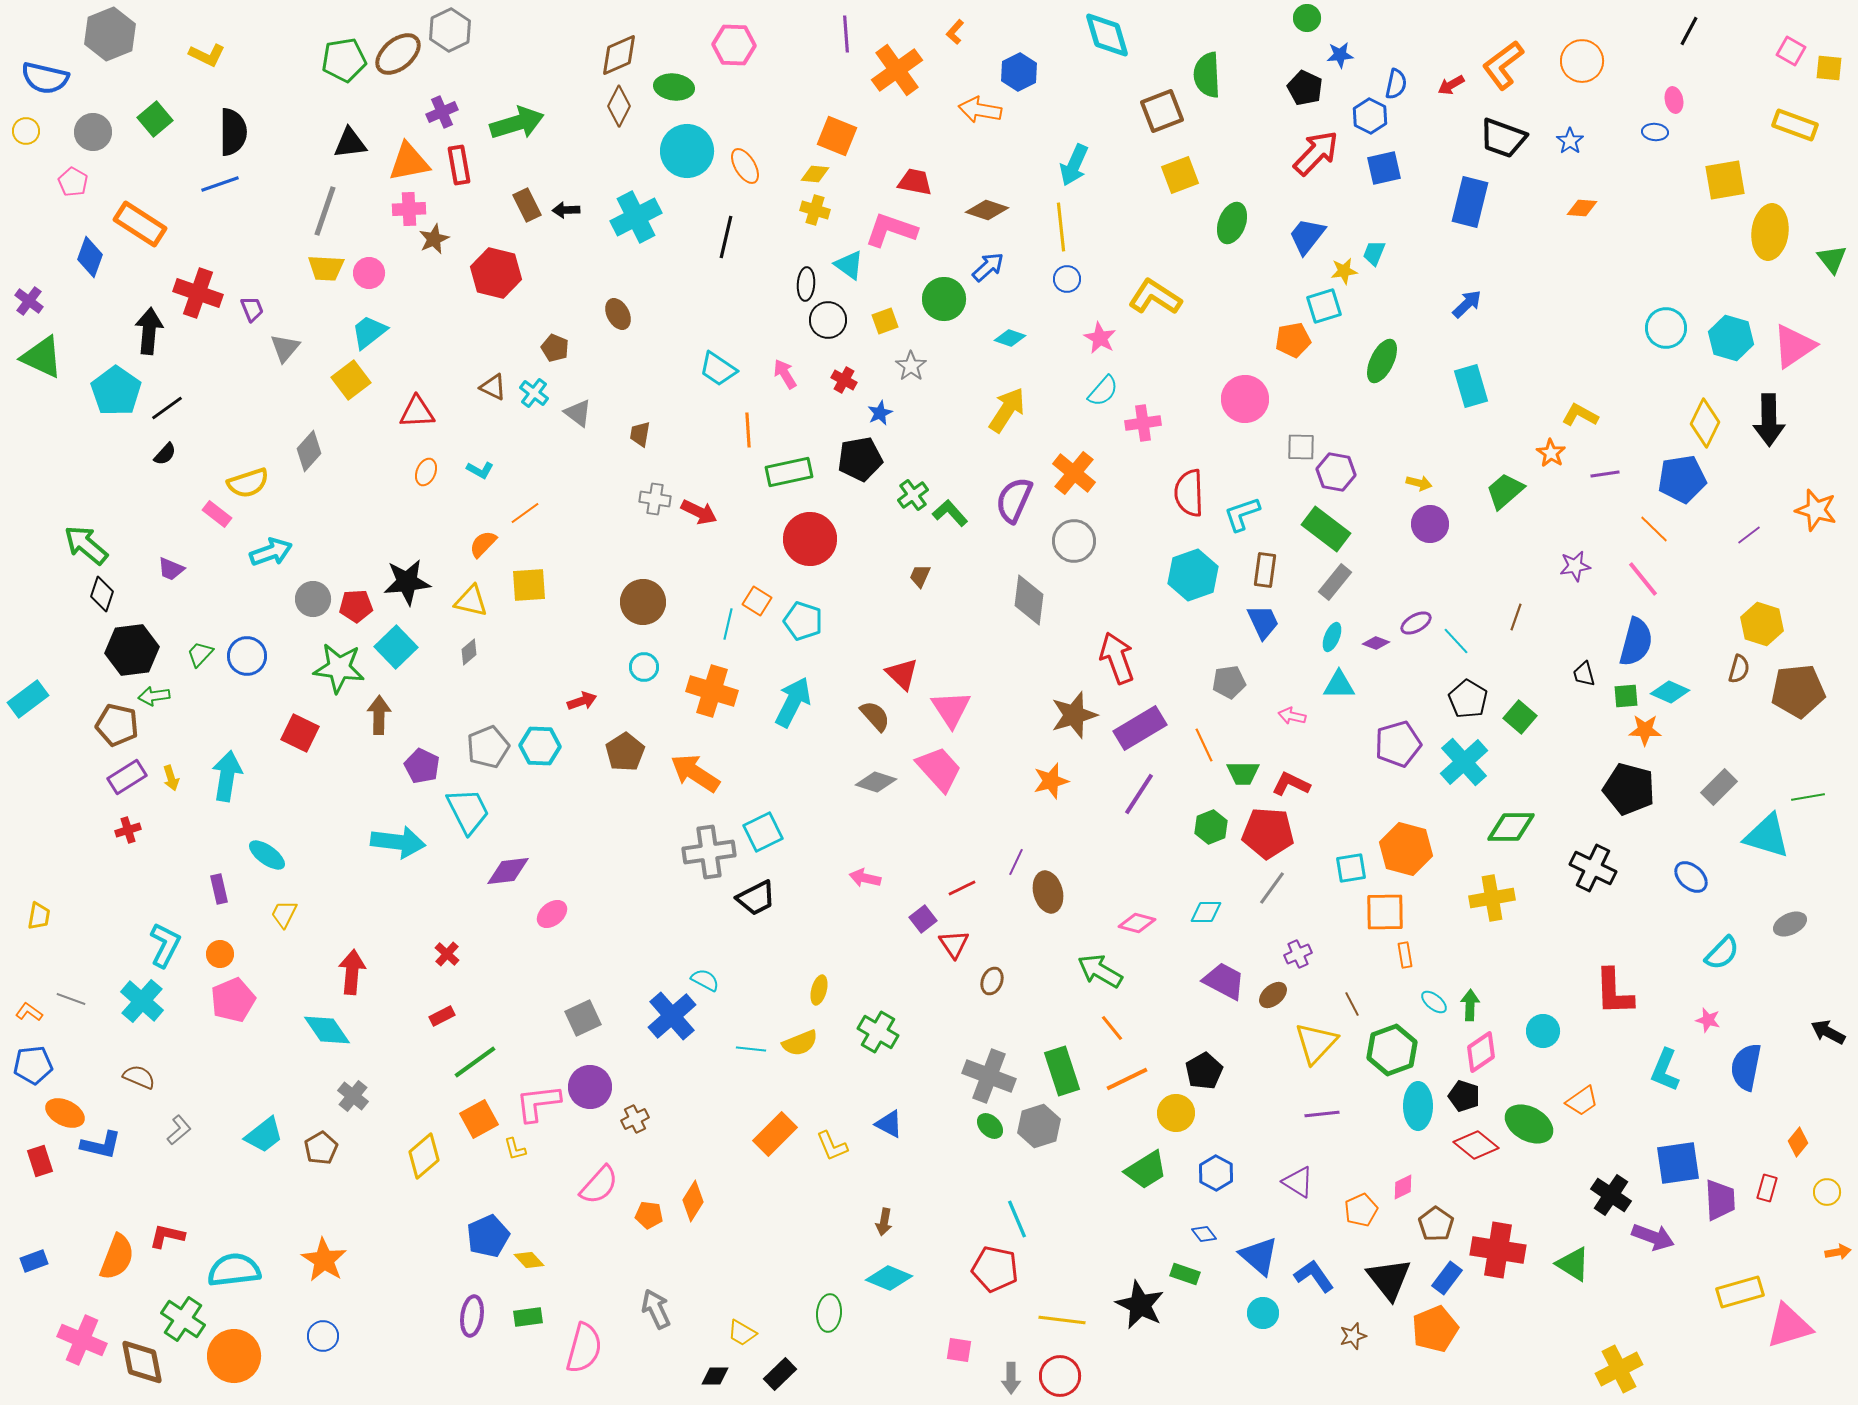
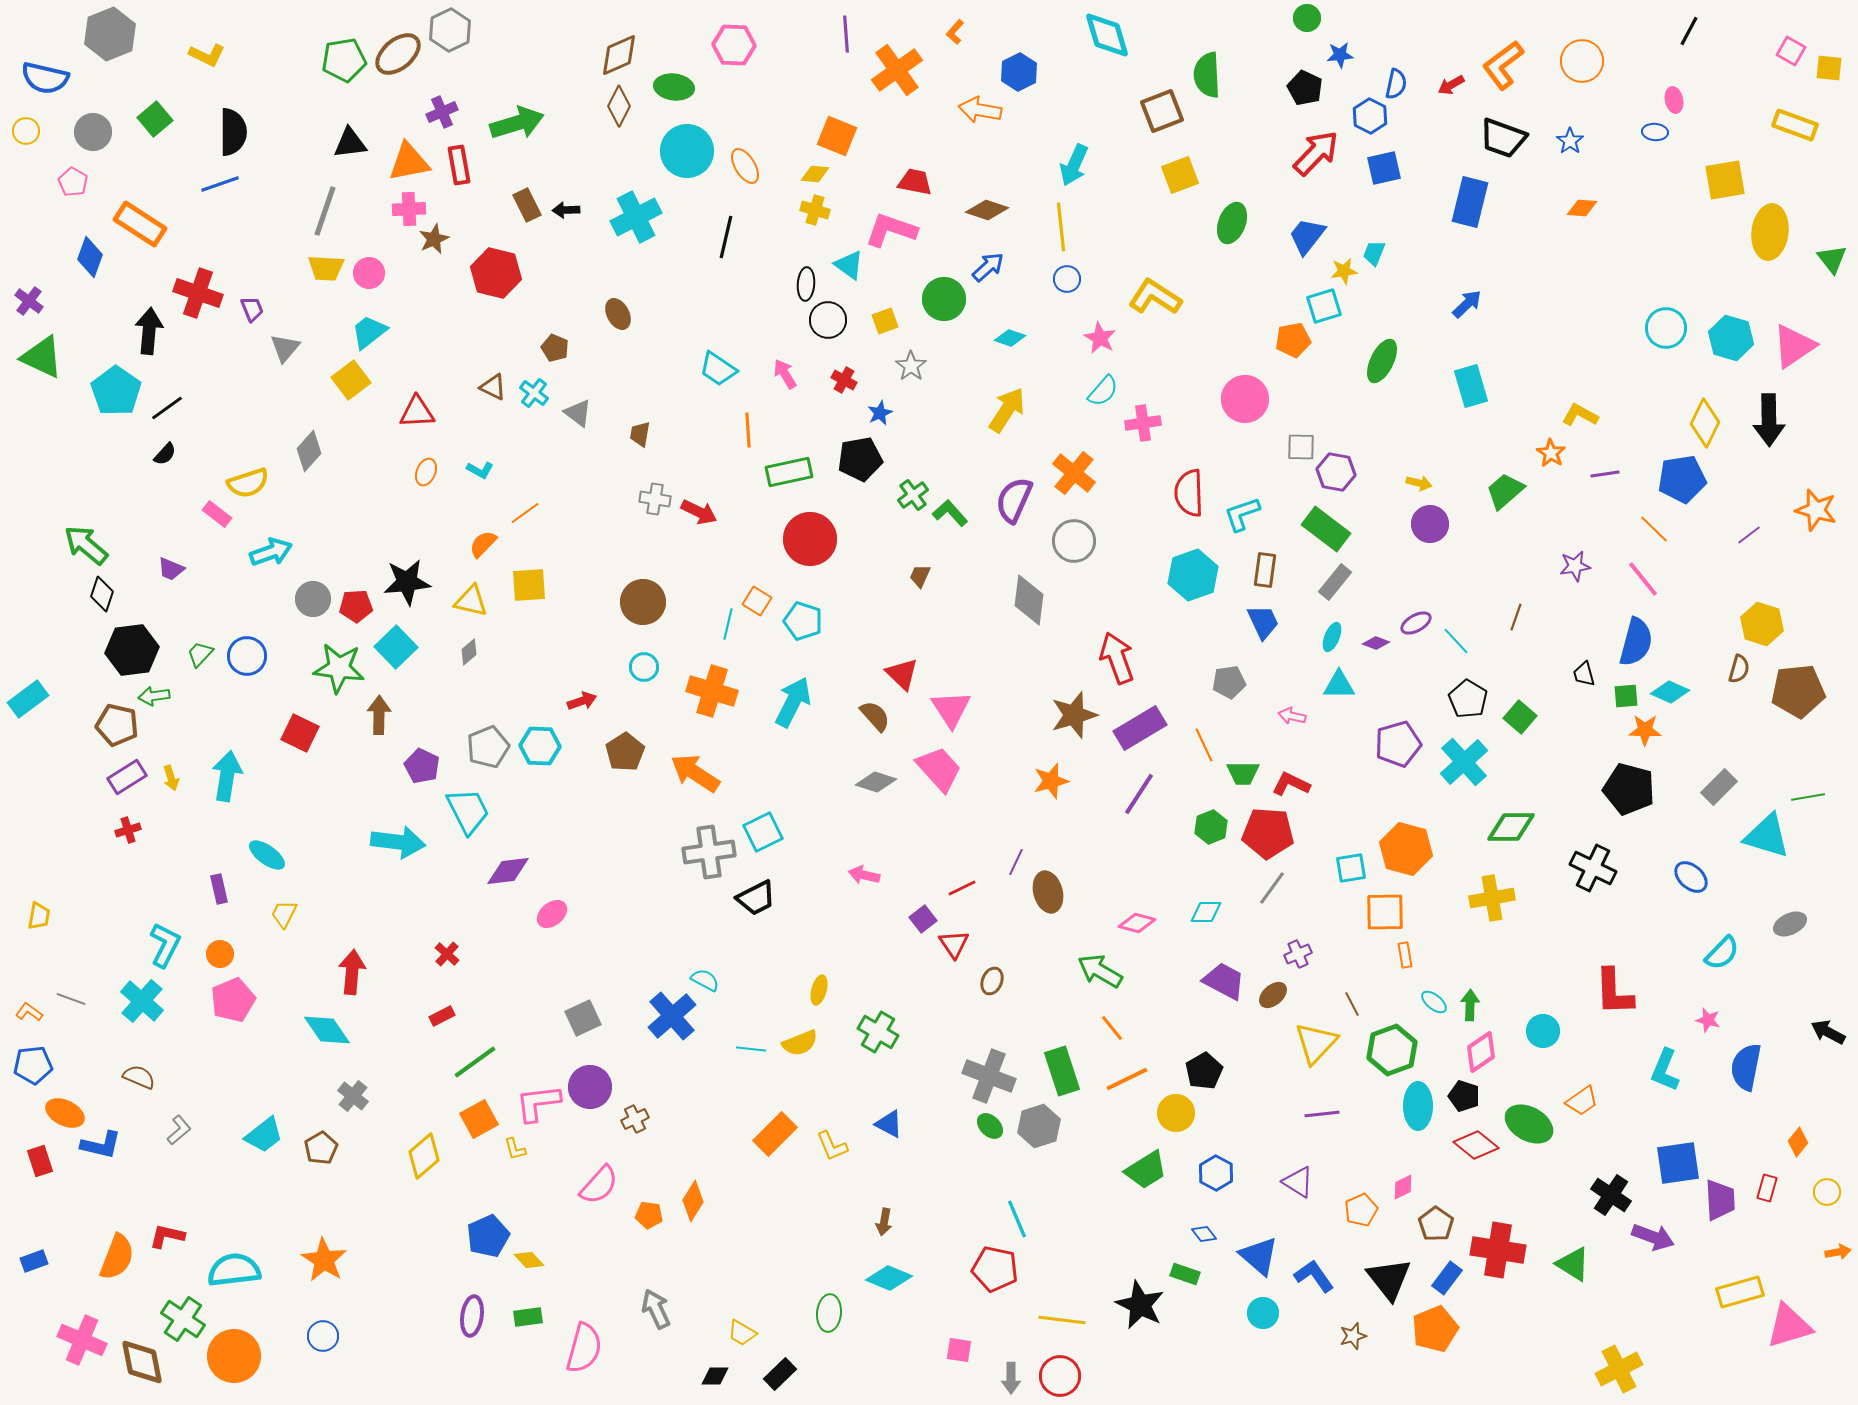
pink arrow at (865, 878): moved 1 px left, 3 px up
